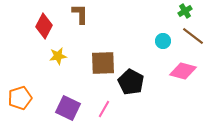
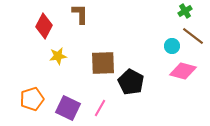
cyan circle: moved 9 px right, 5 px down
orange pentagon: moved 12 px right, 1 px down
pink line: moved 4 px left, 1 px up
